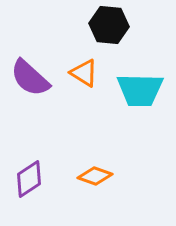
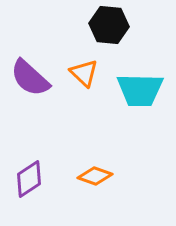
orange triangle: rotated 12 degrees clockwise
